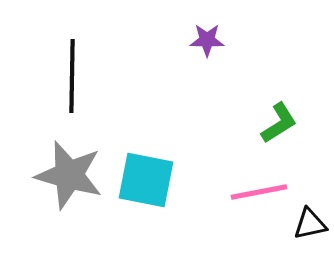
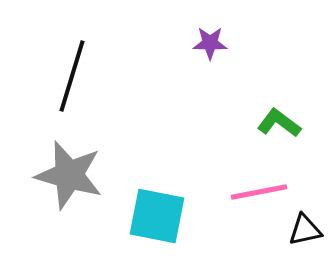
purple star: moved 3 px right, 3 px down
black line: rotated 16 degrees clockwise
green L-shape: rotated 111 degrees counterclockwise
cyan square: moved 11 px right, 36 px down
black triangle: moved 5 px left, 6 px down
